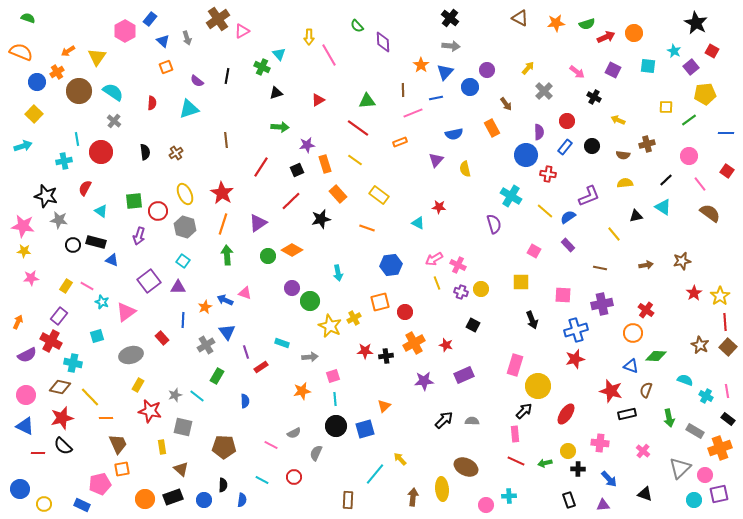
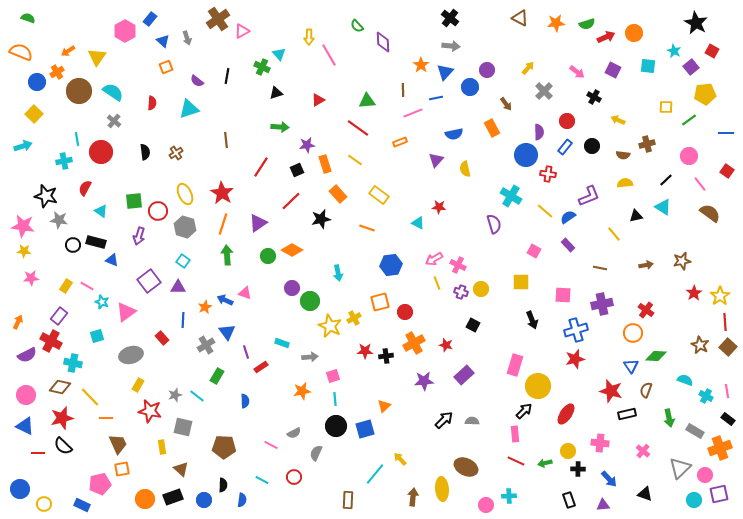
blue triangle at (631, 366): rotated 35 degrees clockwise
purple rectangle at (464, 375): rotated 18 degrees counterclockwise
